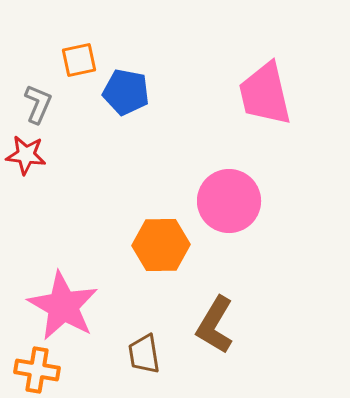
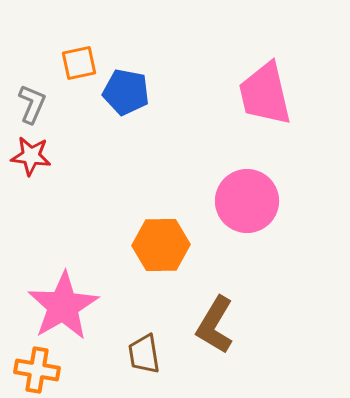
orange square: moved 3 px down
gray L-shape: moved 6 px left
red star: moved 5 px right, 1 px down
pink circle: moved 18 px right
pink star: rotated 12 degrees clockwise
